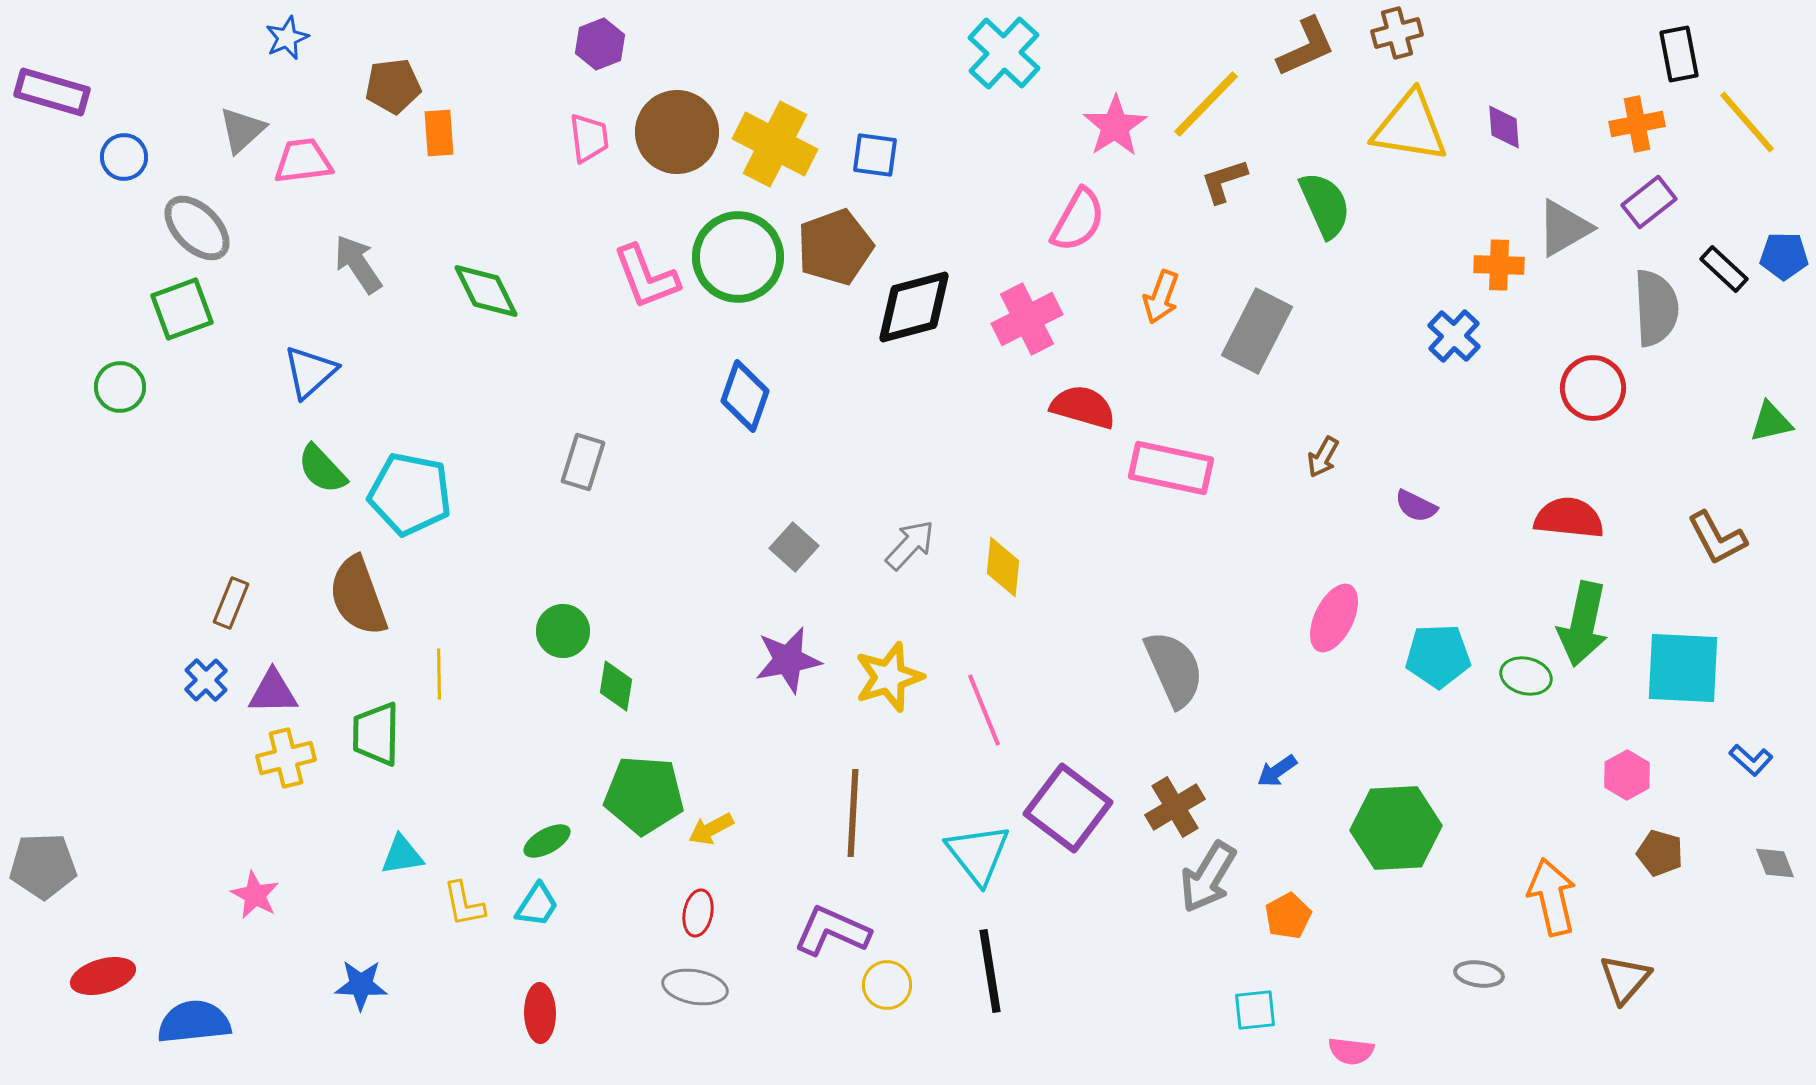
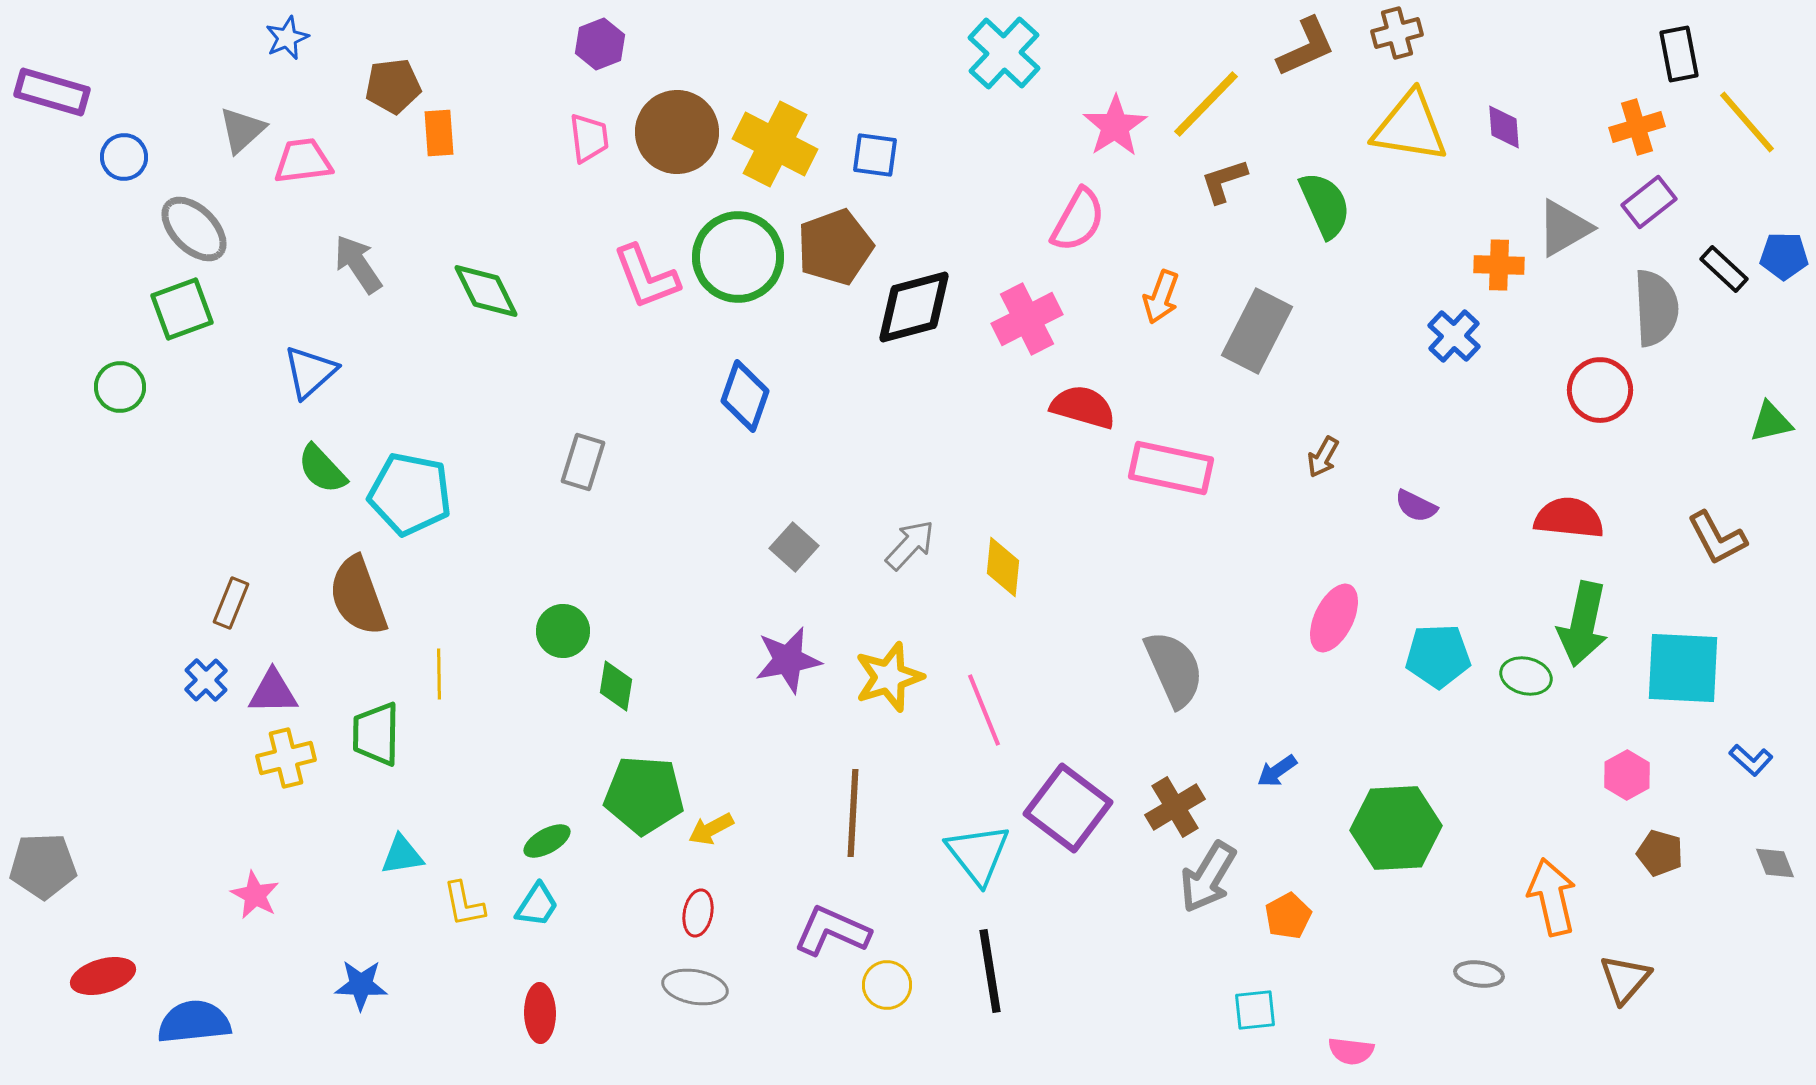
orange cross at (1637, 124): moved 3 px down; rotated 6 degrees counterclockwise
gray ellipse at (197, 228): moved 3 px left, 1 px down
red circle at (1593, 388): moved 7 px right, 2 px down
